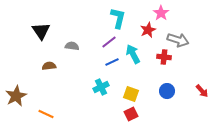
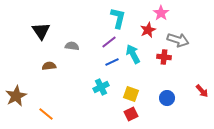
blue circle: moved 7 px down
orange line: rotated 14 degrees clockwise
